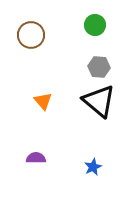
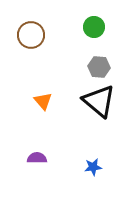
green circle: moved 1 px left, 2 px down
purple semicircle: moved 1 px right
blue star: rotated 18 degrees clockwise
